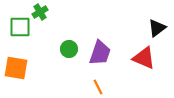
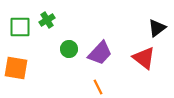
green cross: moved 7 px right, 8 px down
purple trapezoid: rotated 24 degrees clockwise
red triangle: rotated 15 degrees clockwise
